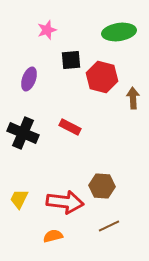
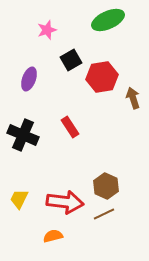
green ellipse: moved 11 px left, 12 px up; rotated 16 degrees counterclockwise
black square: rotated 25 degrees counterclockwise
red hexagon: rotated 24 degrees counterclockwise
brown arrow: rotated 15 degrees counterclockwise
red rectangle: rotated 30 degrees clockwise
black cross: moved 2 px down
brown hexagon: moved 4 px right; rotated 20 degrees clockwise
brown line: moved 5 px left, 12 px up
